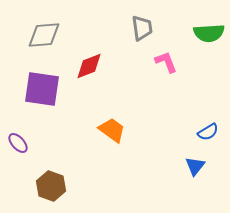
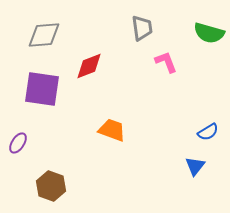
green semicircle: rotated 20 degrees clockwise
orange trapezoid: rotated 16 degrees counterclockwise
purple ellipse: rotated 75 degrees clockwise
